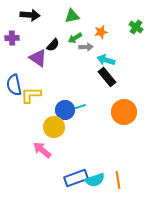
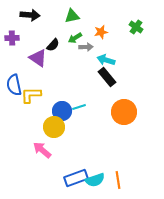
blue circle: moved 3 px left, 1 px down
